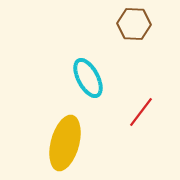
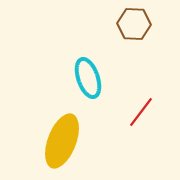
cyan ellipse: rotated 9 degrees clockwise
yellow ellipse: moved 3 px left, 2 px up; rotated 6 degrees clockwise
